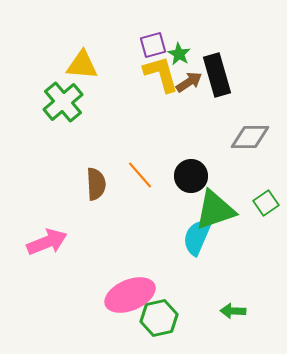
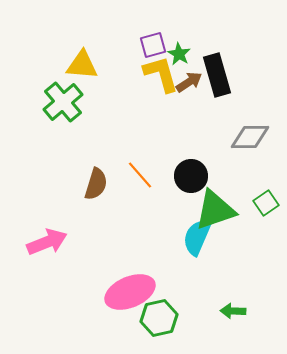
brown semicircle: rotated 20 degrees clockwise
pink ellipse: moved 3 px up
